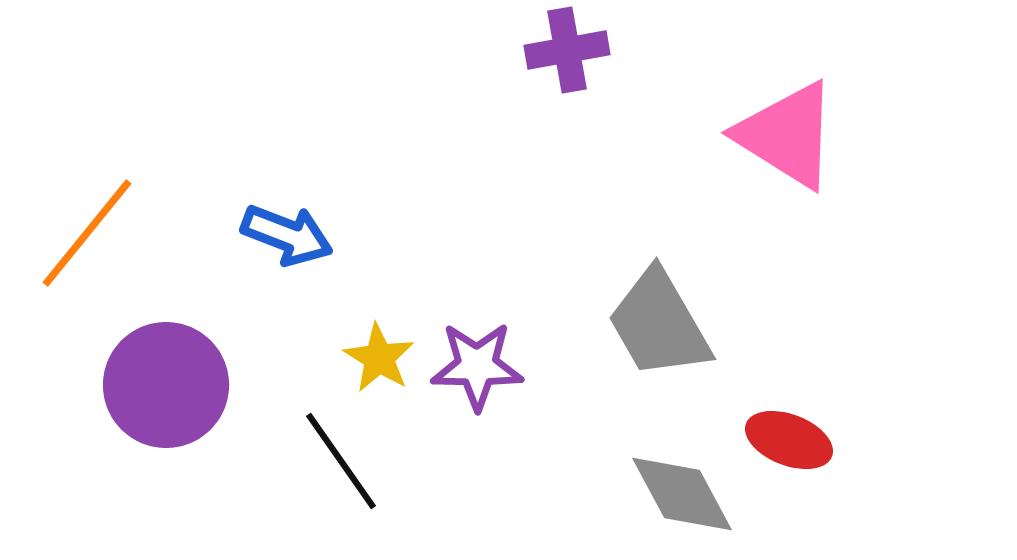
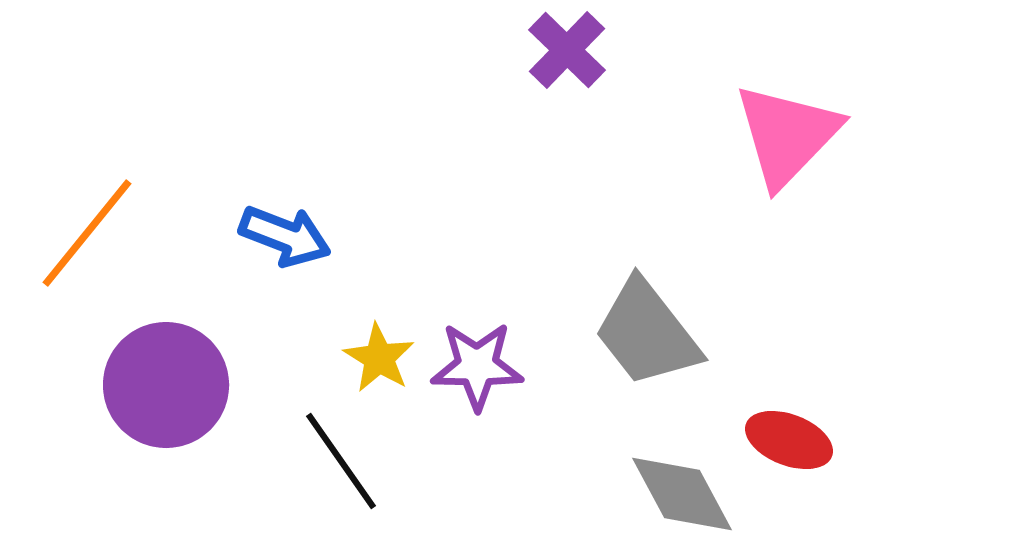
purple cross: rotated 36 degrees counterclockwise
pink triangle: rotated 42 degrees clockwise
blue arrow: moved 2 px left, 1 px down
gray trapezoid: moved 12 px left, 9 px down; rotated 8 degrees counterclockwise
